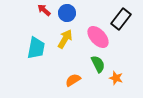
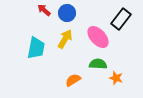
green semicircle: rotated 60 degrees counterclockwise
